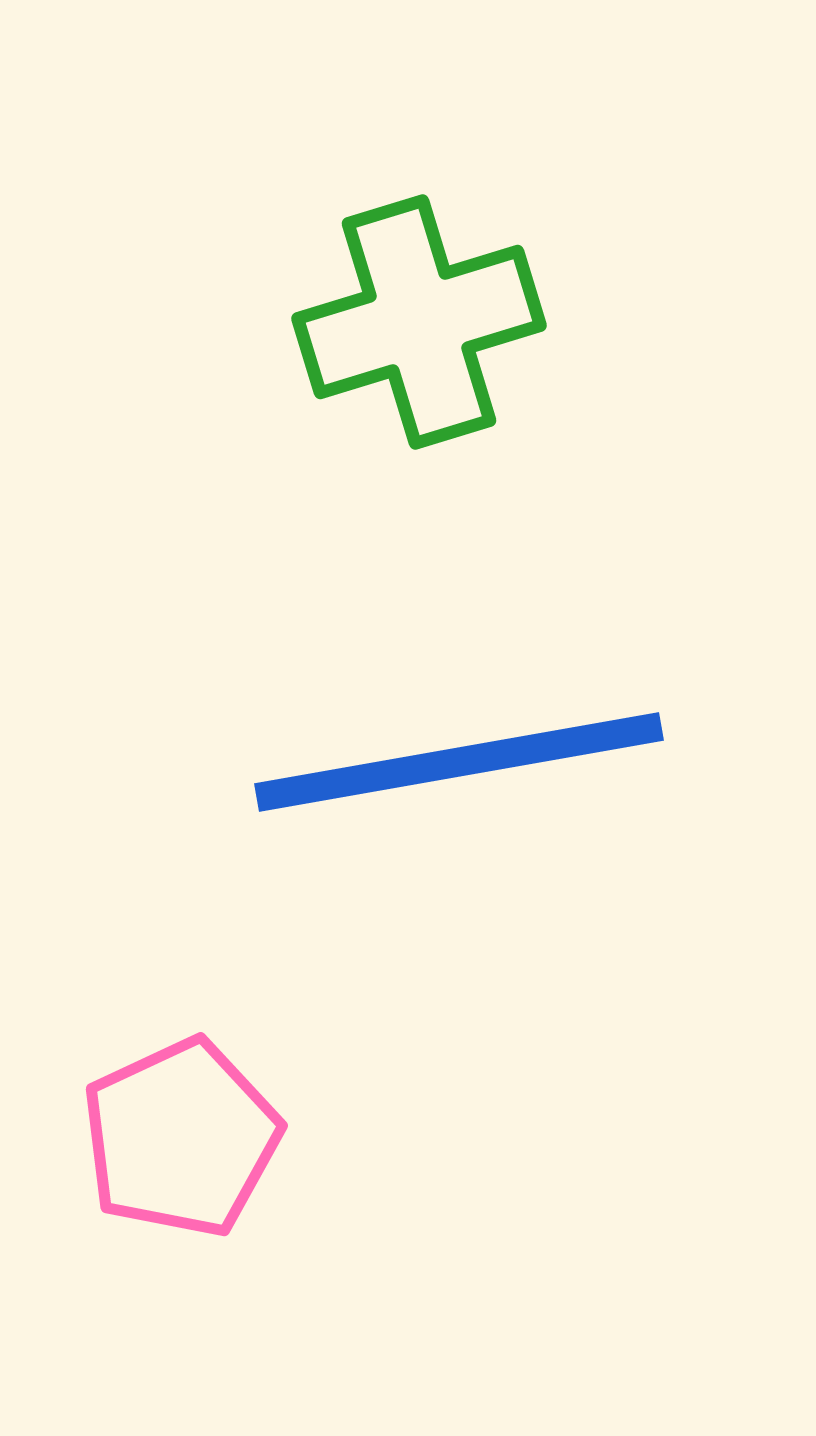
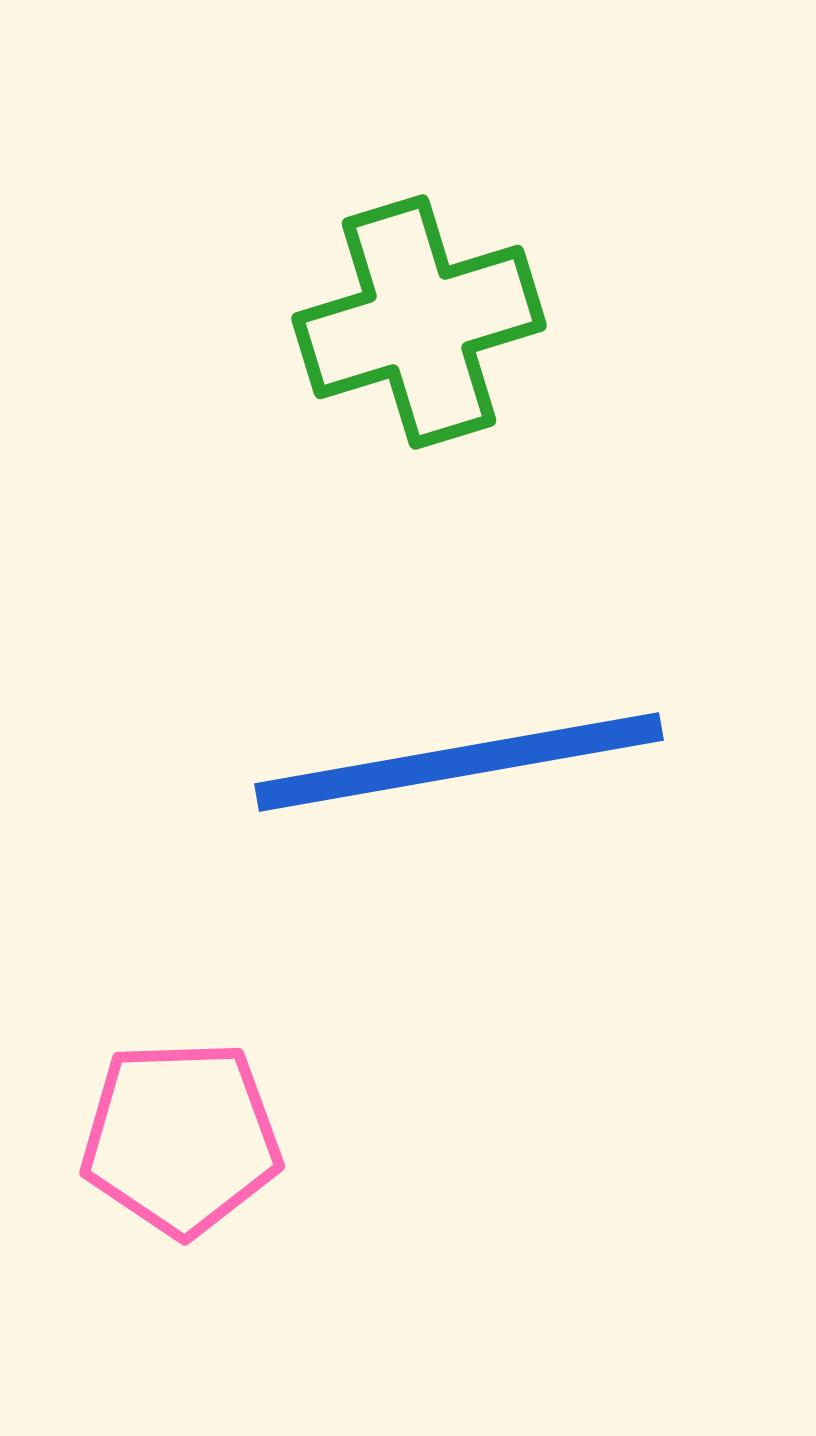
pink pentagon: rotated 23 degrees clockwise
